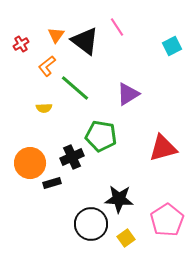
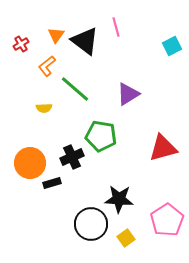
pink line: moved 1 px left; rotated 18 degrees clockwise
green line: moved 1 px down
